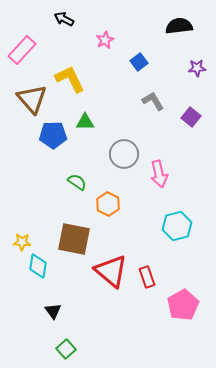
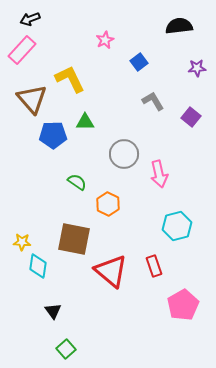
black arrow: moved 34 px left; rotated 48 degrees counterclockwise
red rectangle: moved 7 px right, 11 px up
